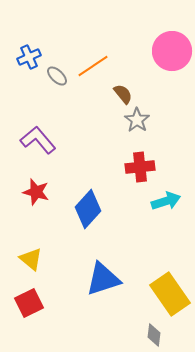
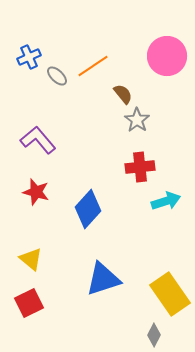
pink circle: moved 5 px left, 5 px down
gray diamond: rotated 20 degrees clockwise
